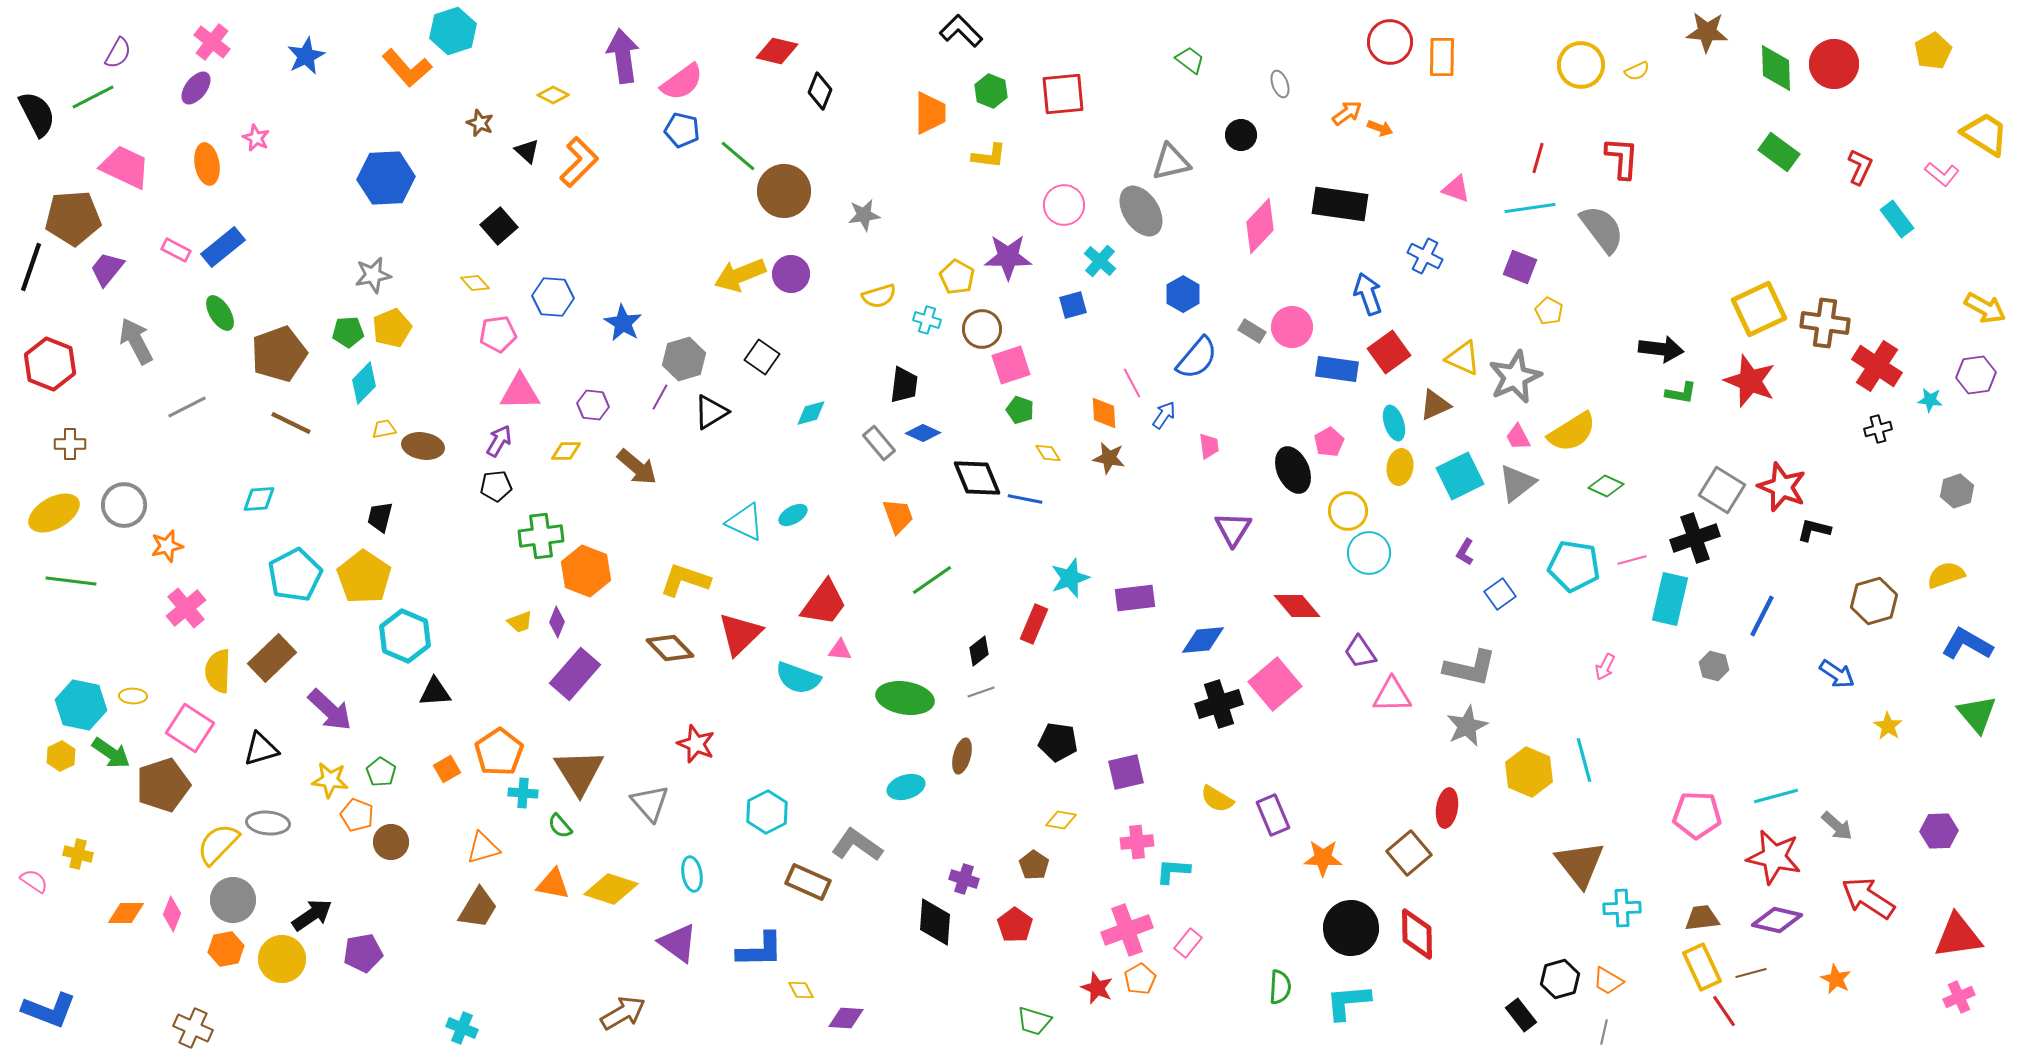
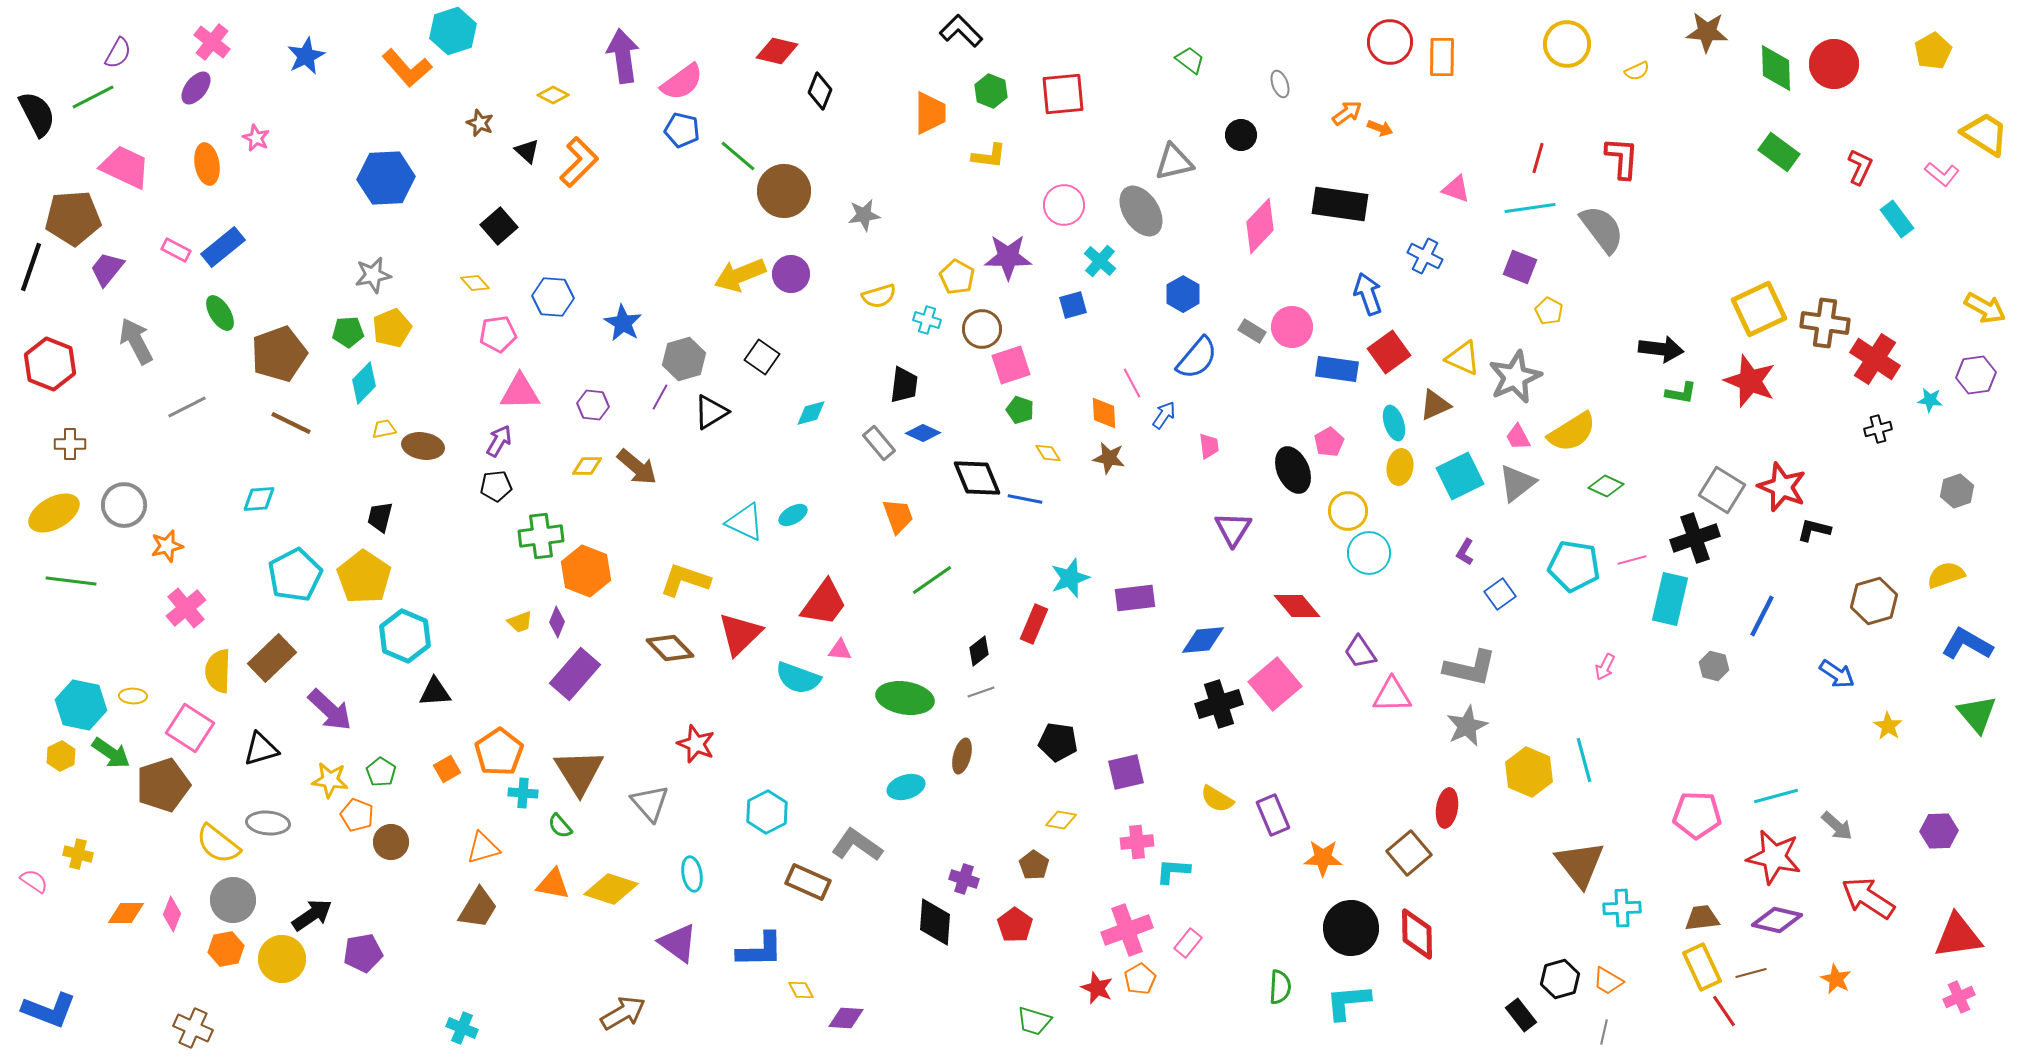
yellow circle at (1581, 65): moved 14 px left, 21 px up
gray triangle at (1171, 162): moved 3 px right
red cross at (1877, 366): moved 2 px left, 7 px up
yellow diamond at (566, 451): moved 21 px right, 15 px down
yellow semicircle at (218, 844): rotated 96 degrees counterclockwise
